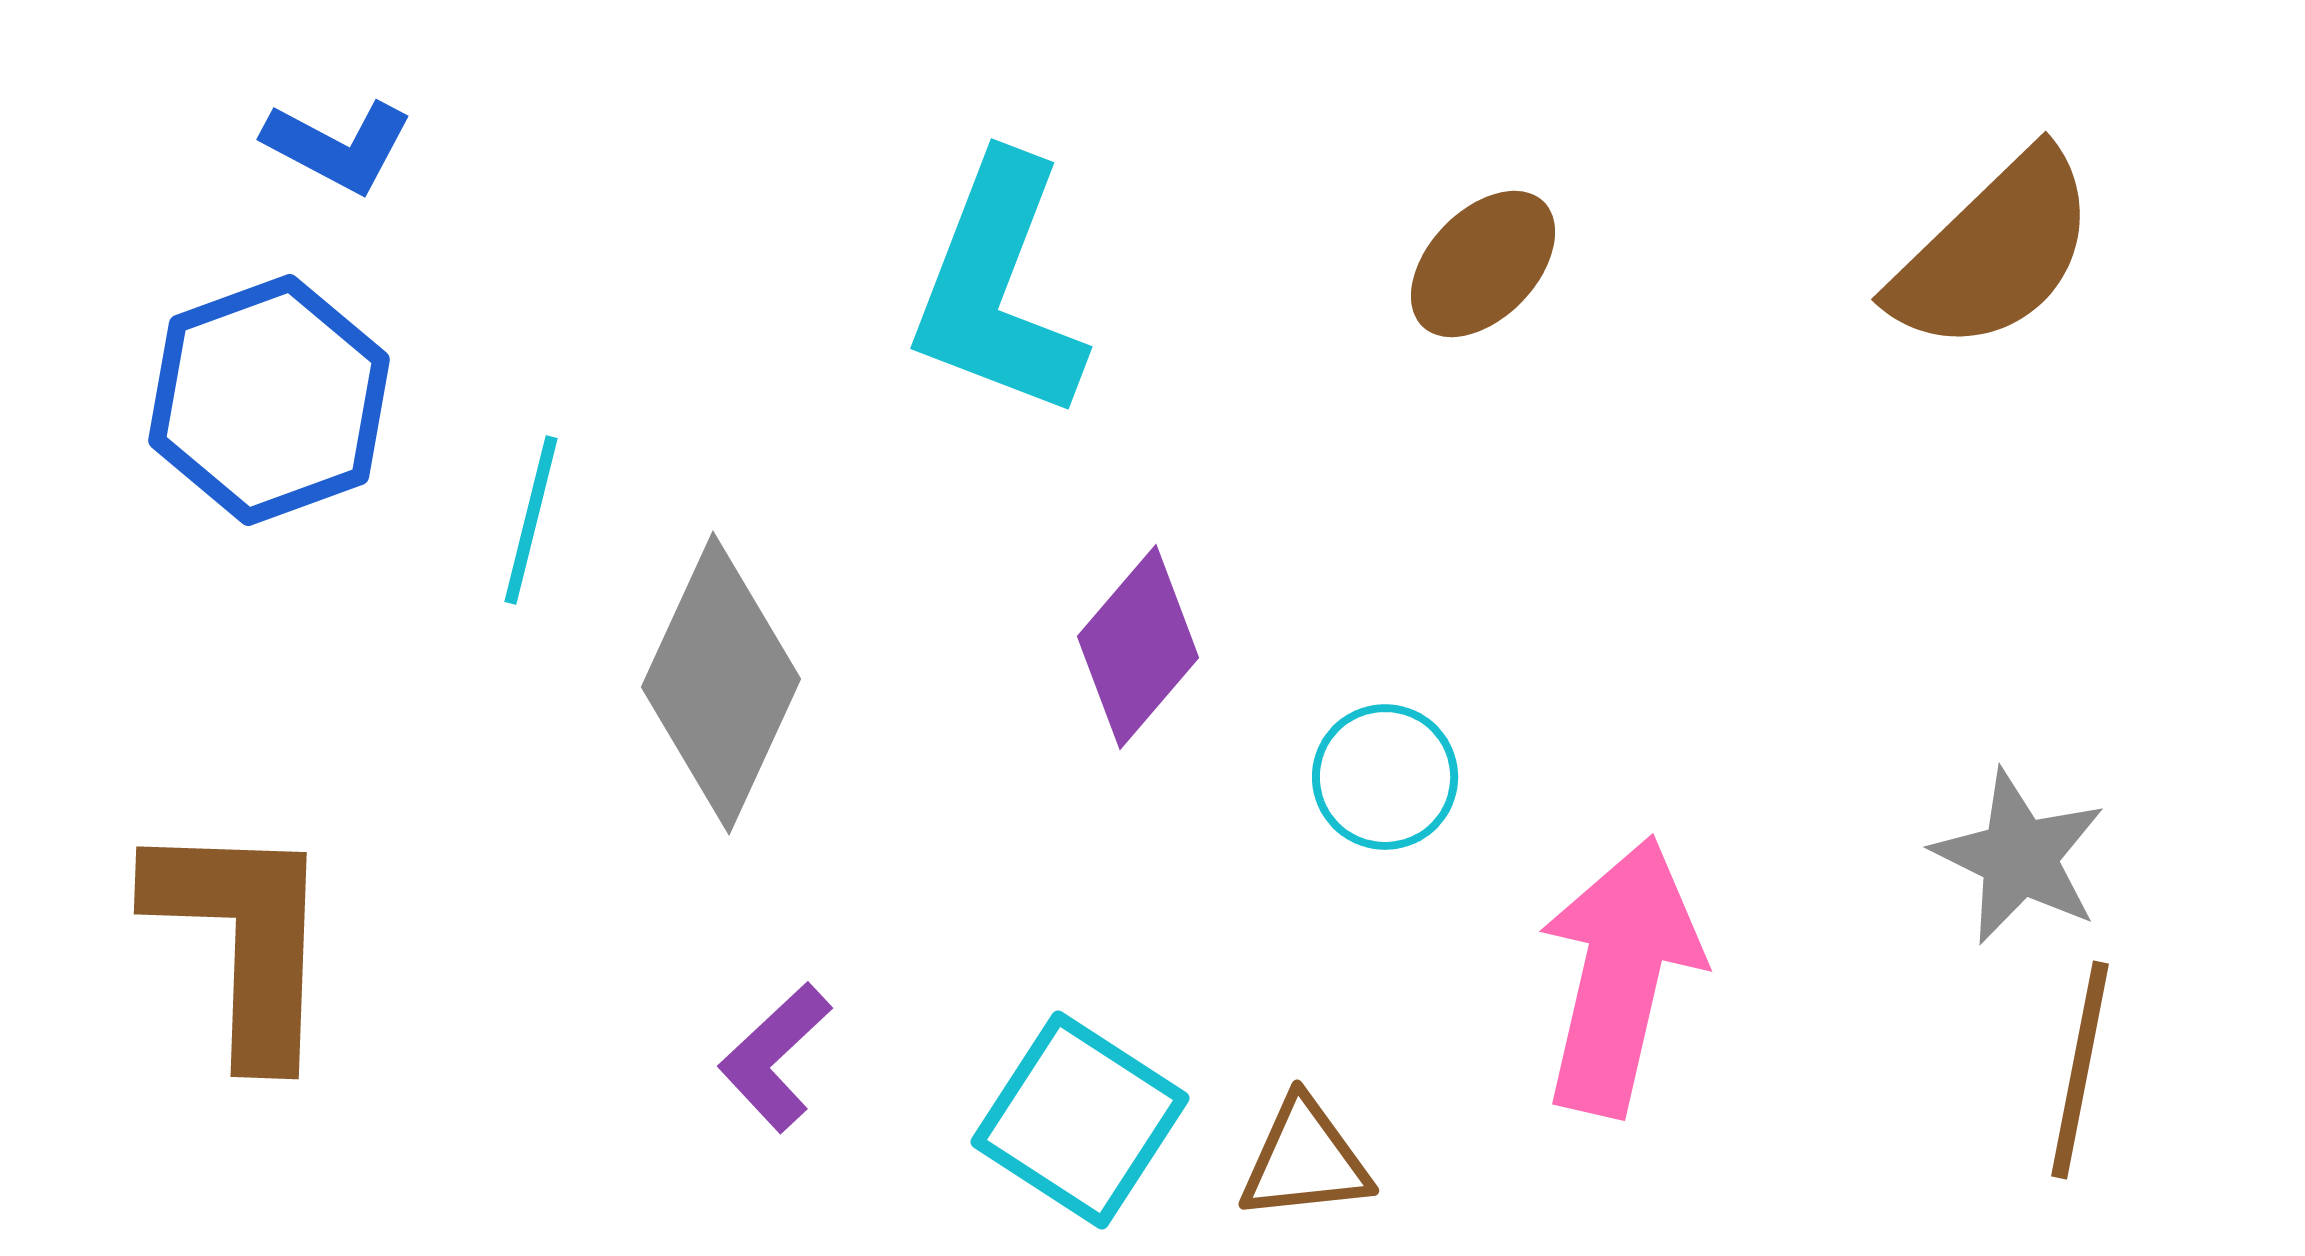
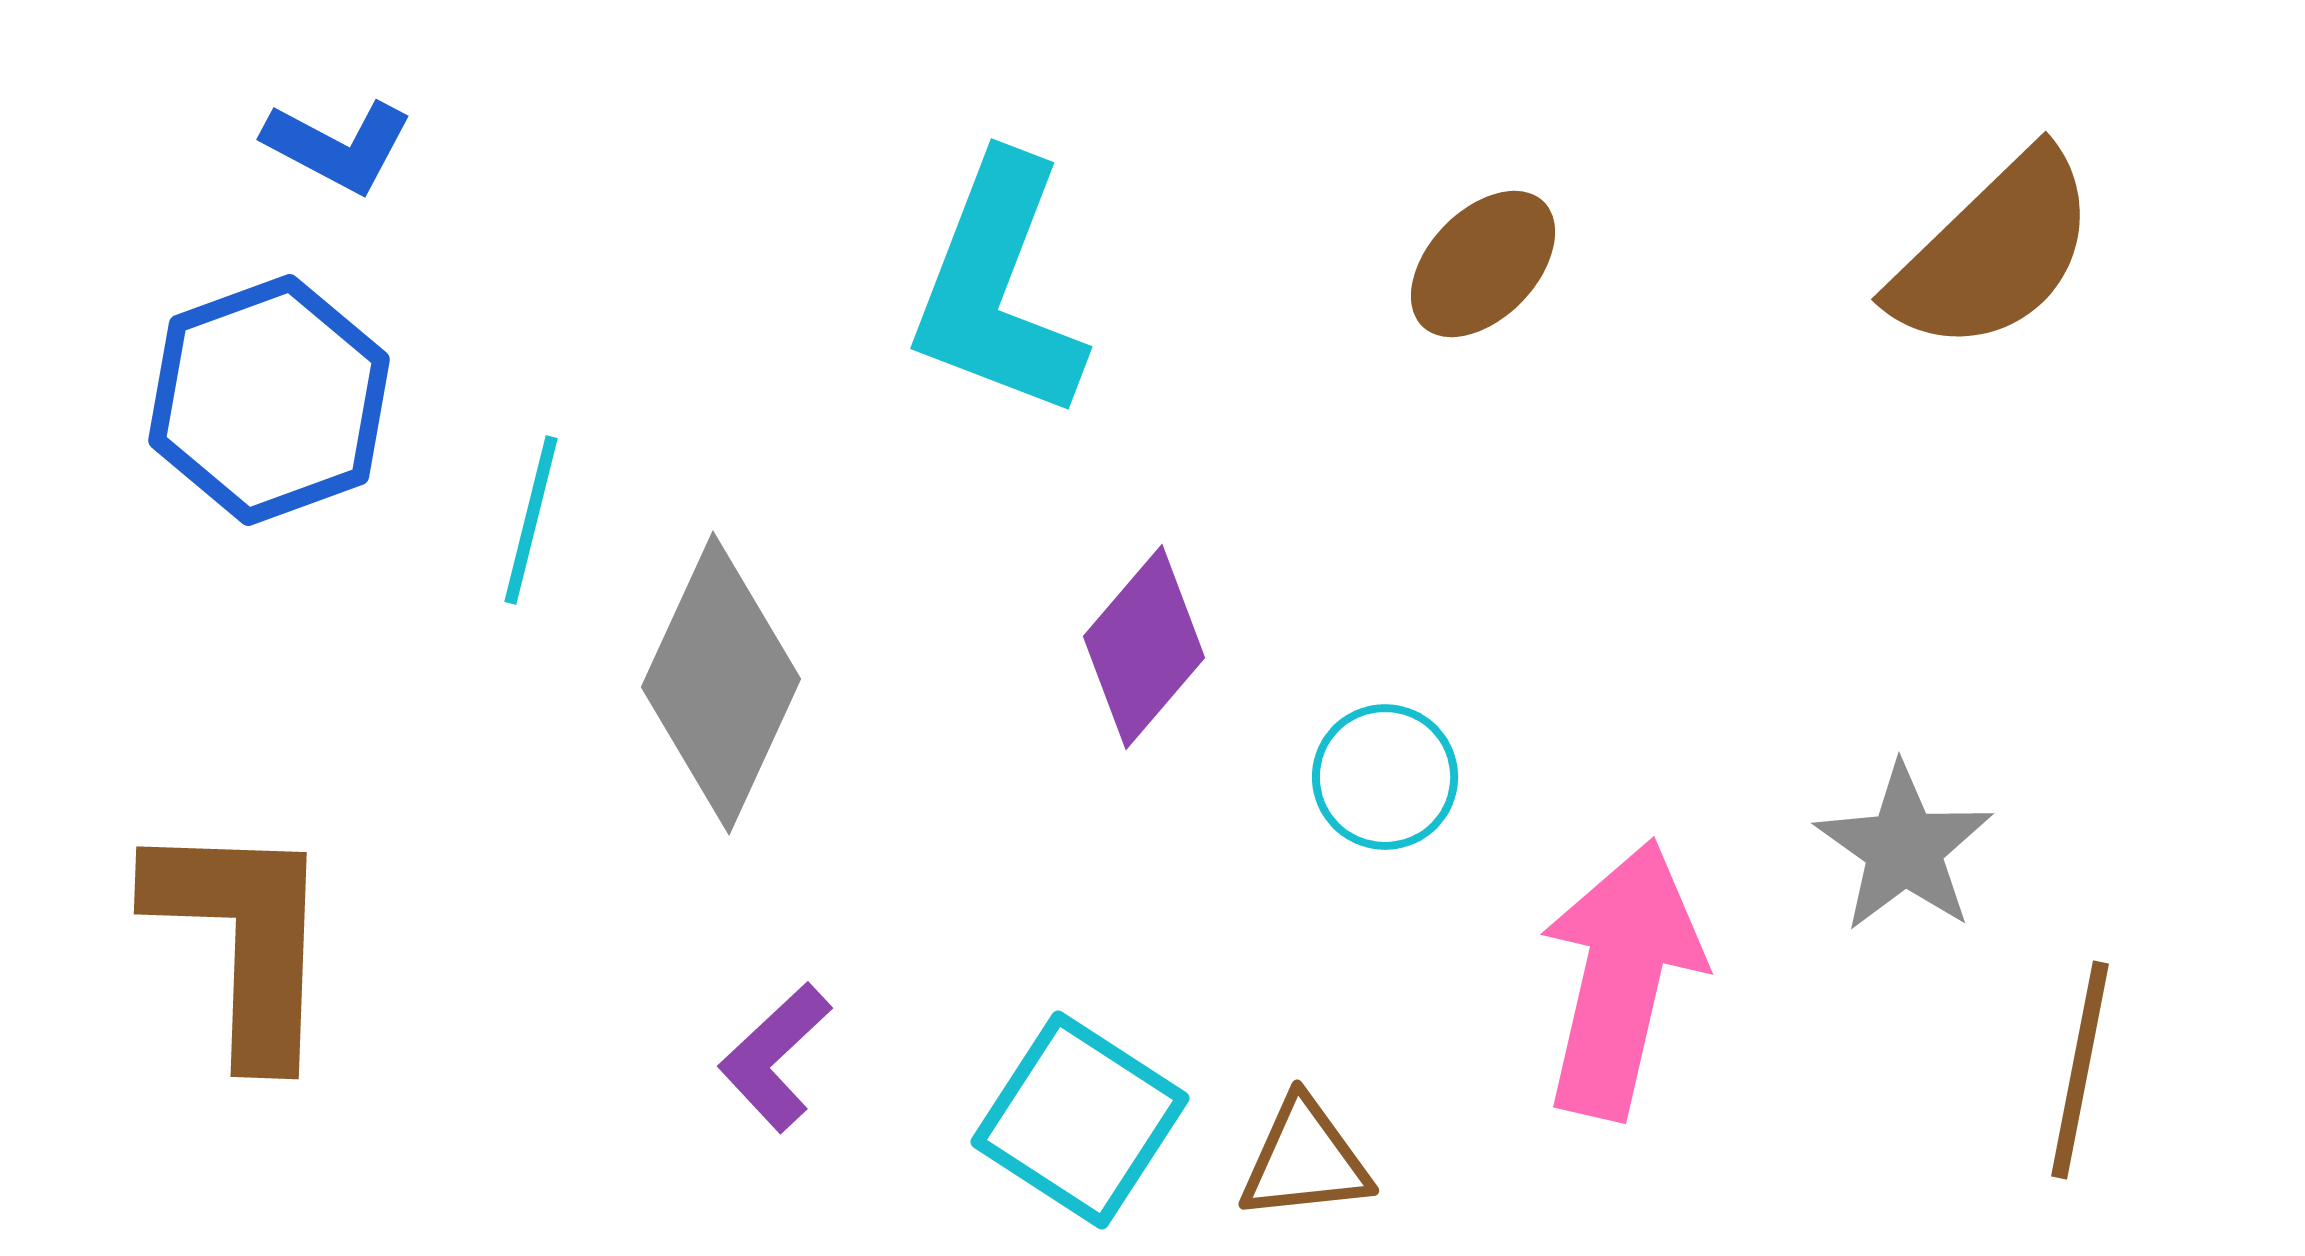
purple diamond: moved 6 px right
gray star: moved 115 px left, 9 px up; rotated 9 degrees clockwise
pink arrow: moved 1 px right, 3 px down
